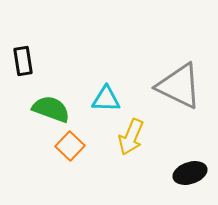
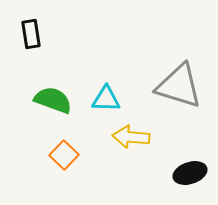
black rectangle: moved 8 px right, 27 px up
gray triangle: rotated 9 degrees counterclockwise
green semicircle: moved 2 px right, 9 px up
yellow arrow: rotated 72 degrees clockwise
orange square: moved 6 px left, 9 px down
